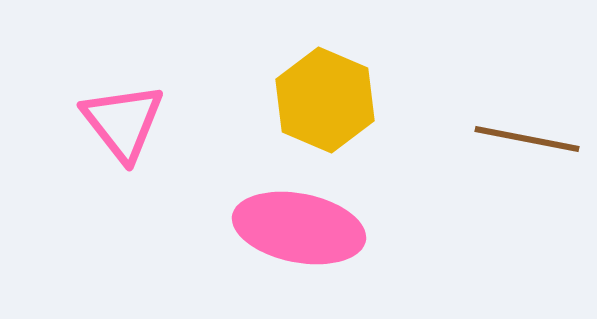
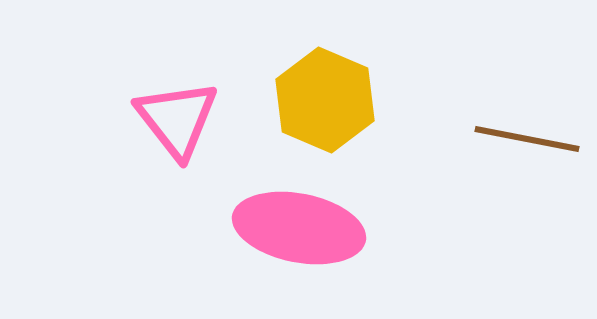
pink triangle: moved 54 px right, 3 px up
